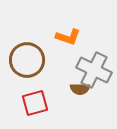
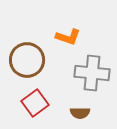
gray cross: moved 2 px left, 3 px down; rotated 20 degrees counterclockwise
brown semicircle: moved 24 px down
red square: rotated 20 degrees counterclockwise
